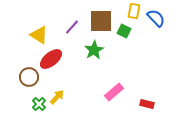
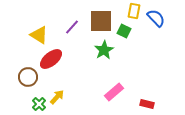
green star: moved 10 px right
brown circle: moved 1 px left
